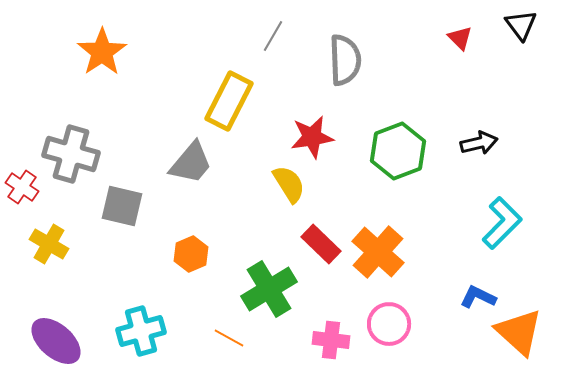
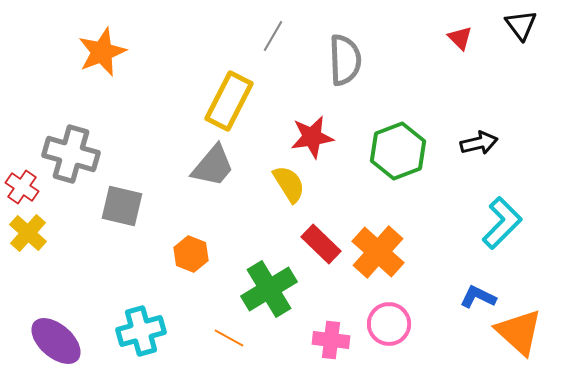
orange star: rotated 12 degrees clockwise
gray trapezoid: moved 22 px right, 3 px down
yellow cross: moved 21 px left, 11 px up; rotated 12 degrees clockwise
orange hexagon: rotated 16 degrees counterclockwise
